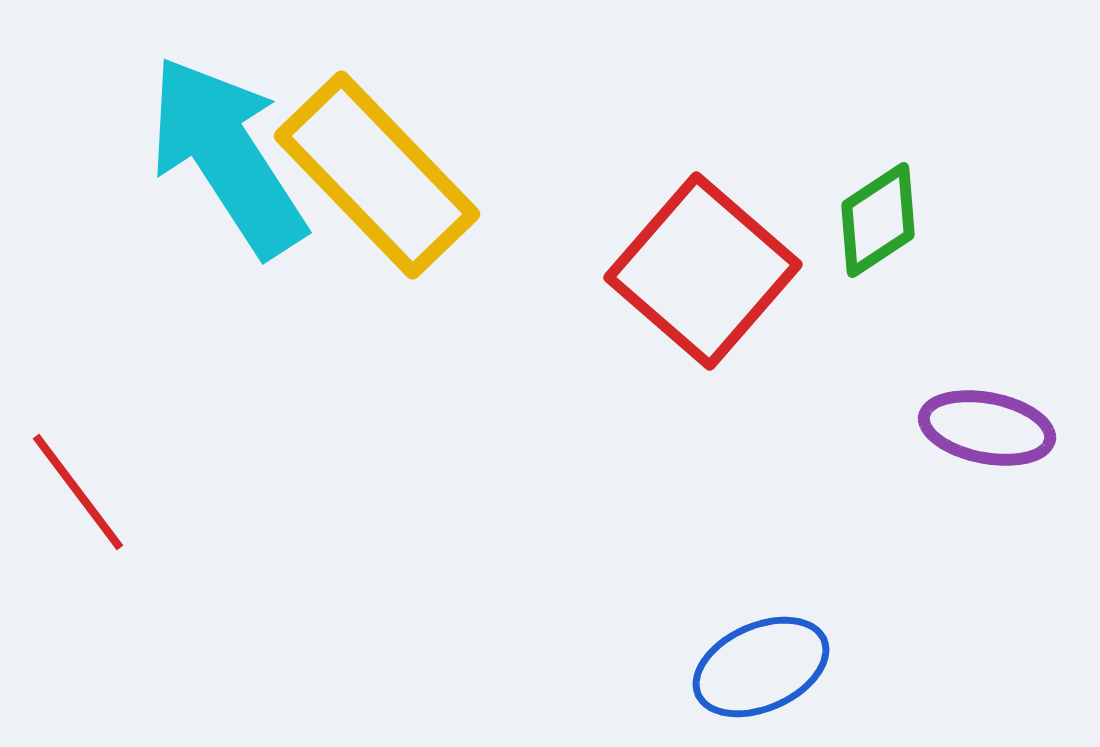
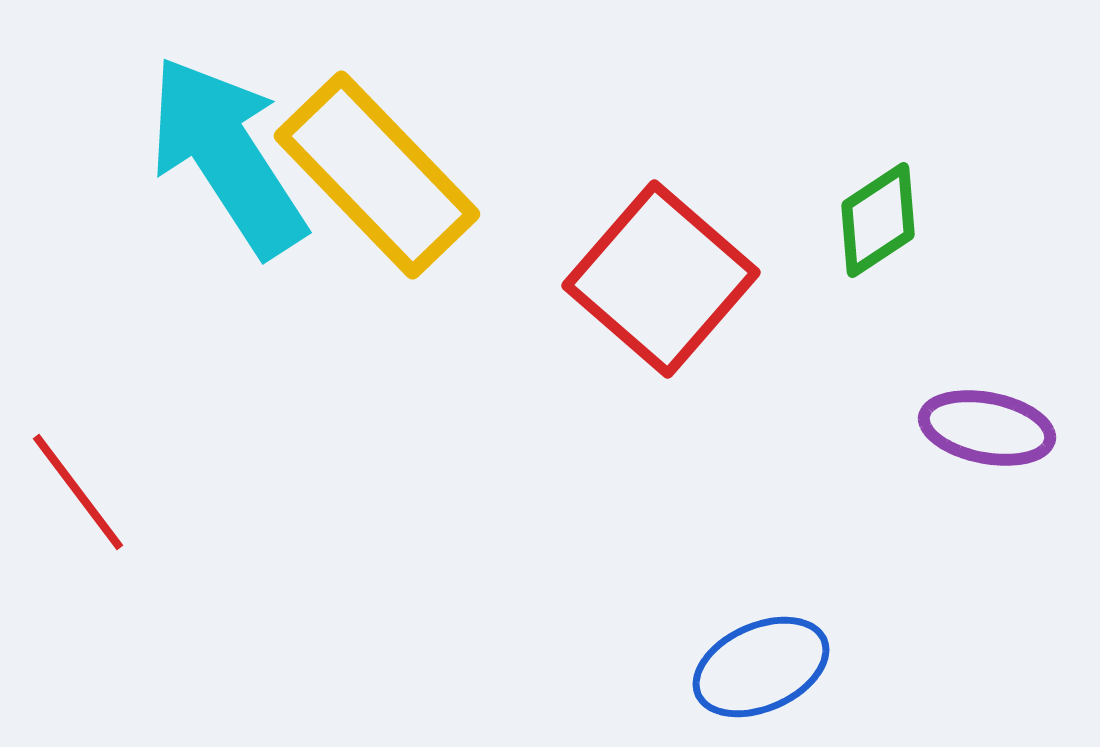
red square: moved 42 px left, 8 px down
